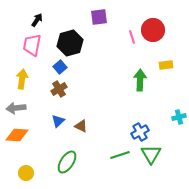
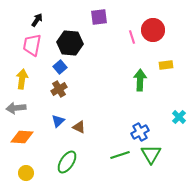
black hexagon: rotated 20 degrees clockwise
cyan cross: rotated 32 degrees counterclockwise
brown triangle: moved 2 px left, 1 px down
orange diamond: moved 5 px right, 2 px down
